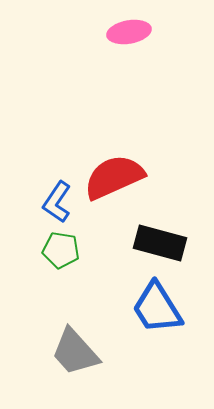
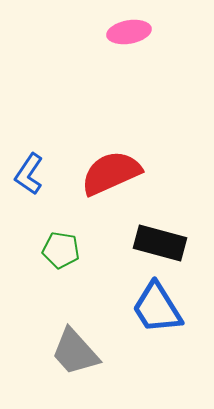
red semicircle: moved 3 px left, 4 px up
blue L-shape: moved 28 px left, 28 px up
